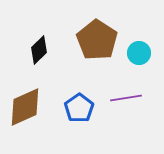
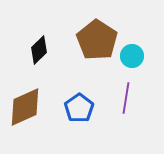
cyan circle: moved 7 px left, 3 px down
purple line: rotated 72 degrees counterclockwise
